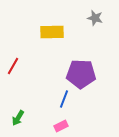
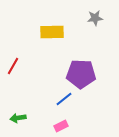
gray star: rotated 21 degrees counterclockwise
blue line: rotated 30 degrees clockwise
green arrow: rotated 49 degrees clockwise
